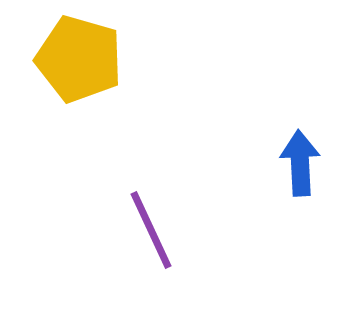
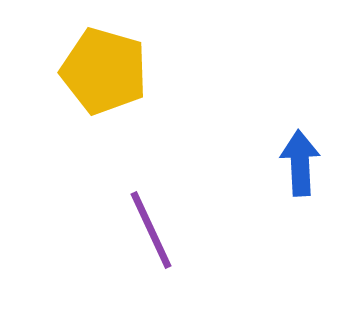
yellow pentagon: moved 25 px right, 12 px down
